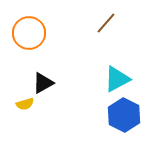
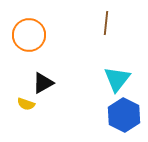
brown line: rotated 35 degrees counterclockwise
orange circle: moved 2 px down
cyan triangle: rotated 24 degrees counterclockwise
yellow semicircle: moved 1 px right; rotated 36 degrees clockwise
